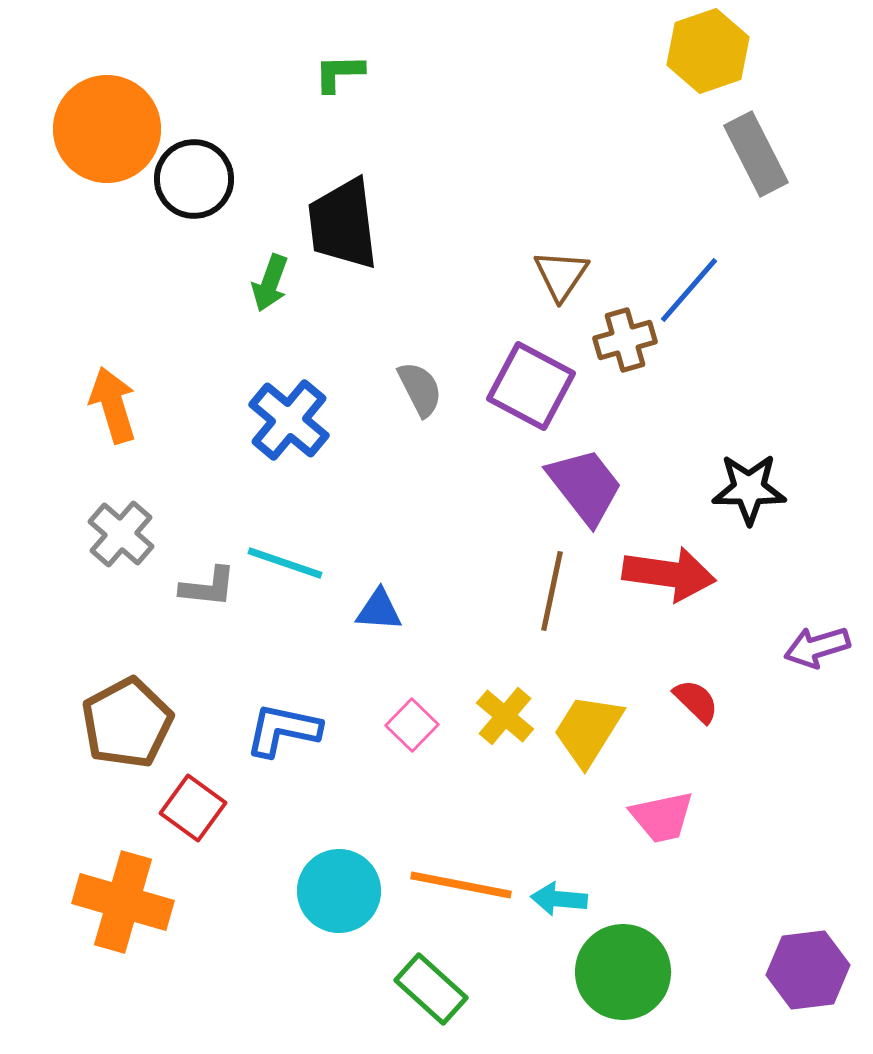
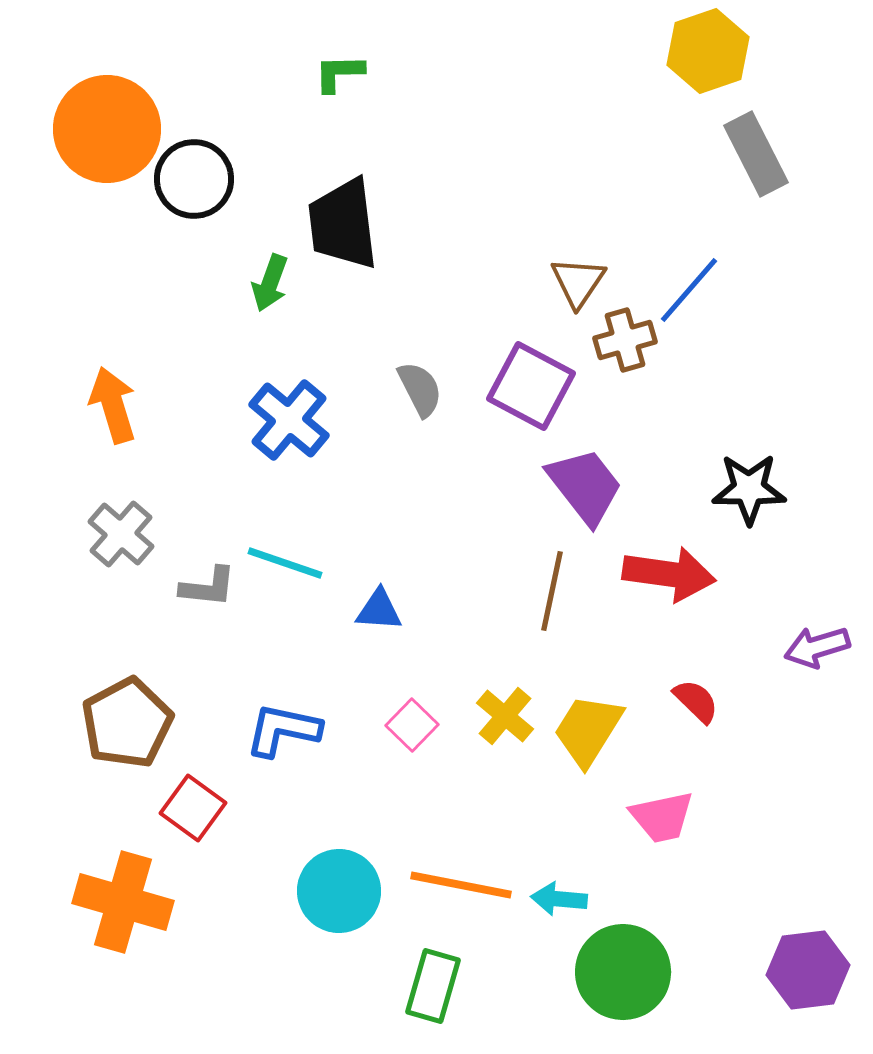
brown triangle: moved 17 px right, 7 px down
green rectangle: moved 2 px right, 3 px up; rotated 64 degrees clockwise
